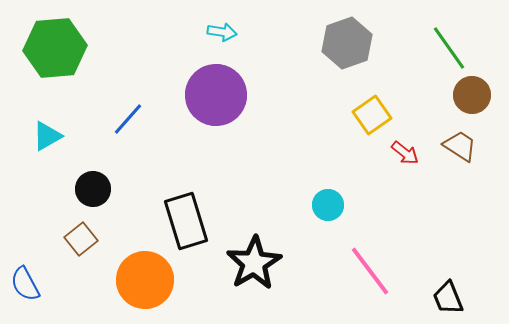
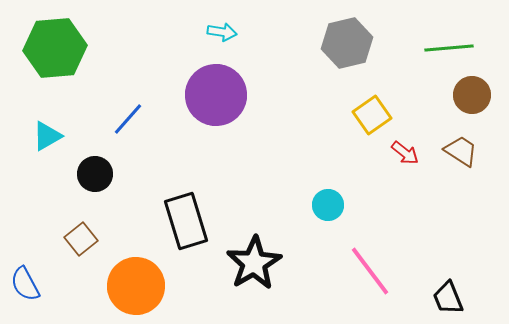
gray hexagon: rotated 6 degrees clockwise
green line: rotated 60 degrees counterclockwise
brown trapezoid: moved 1 px right, 5 px down
black circle: moved 2 px right, 15 px up
orange circle: moved 9 px left, 6 px down
